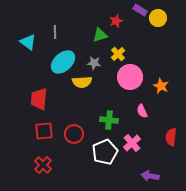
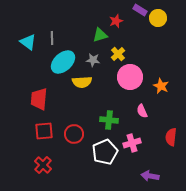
gray line: moved 3 px left, 6 px down
gray star: moved 1 px left, 3 px up
pink cross: rotated 24 degrees clockwise
